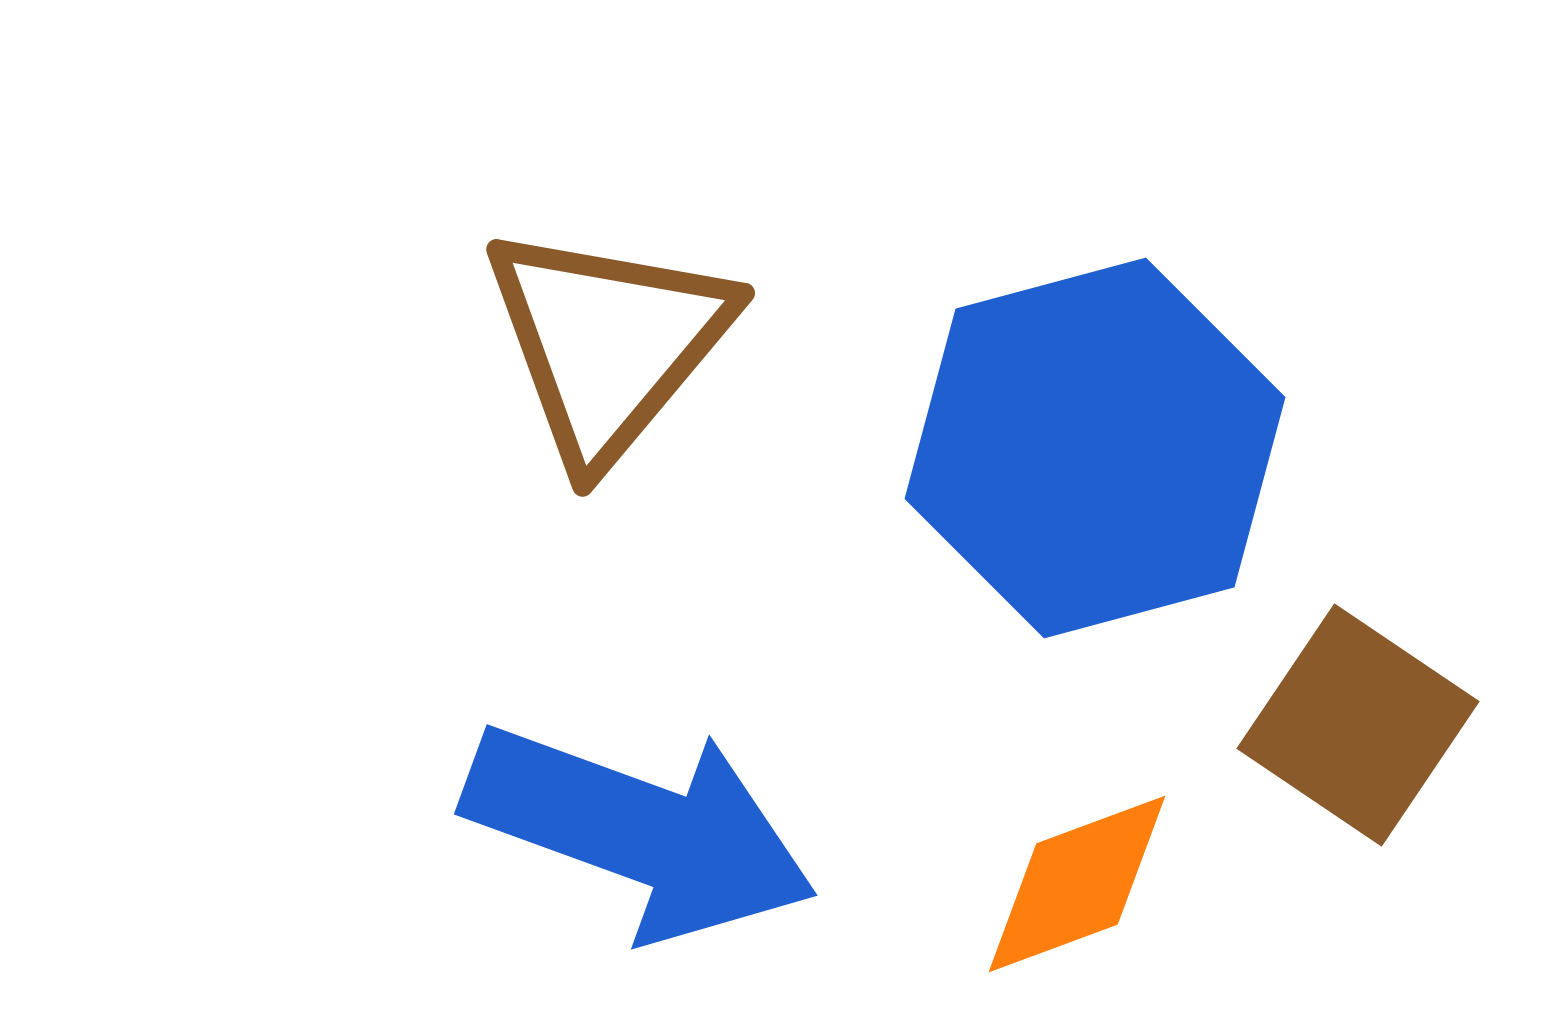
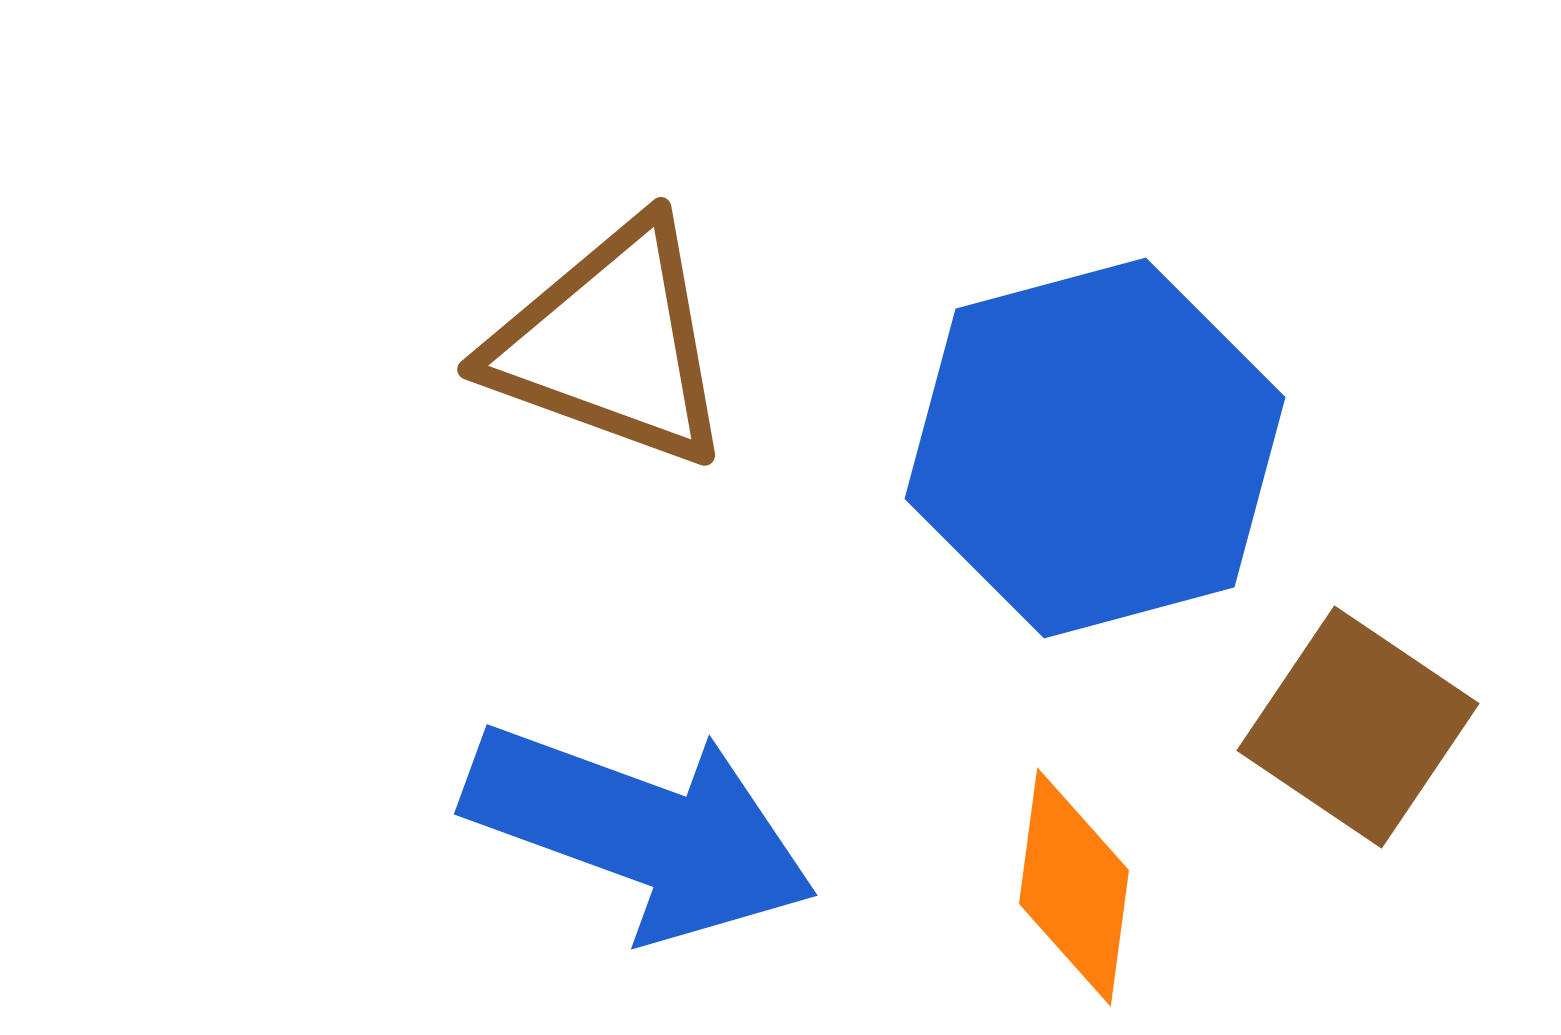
brown triangle: moved 3 px right, 1 px down; rotated 50 degrees counterclockwise
brown square: moved 2 px down
orange diamond: moved 3 px left, 3 px down; rotated 62 degrees counterclockwise
